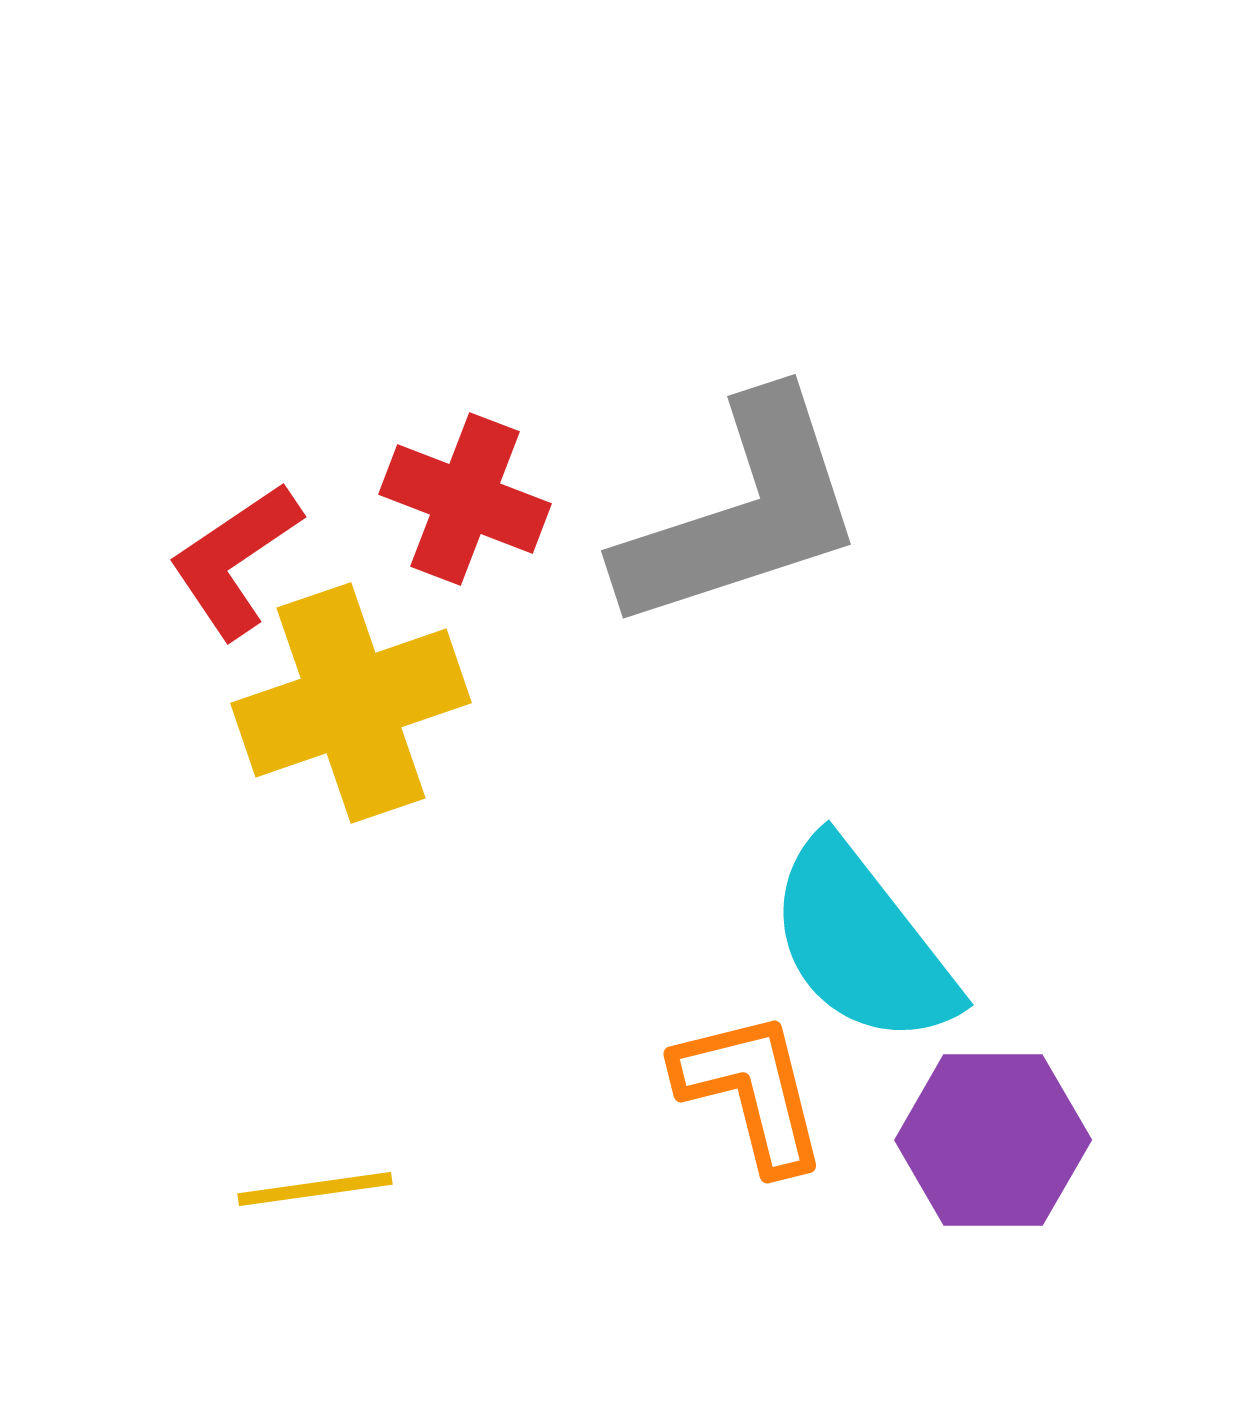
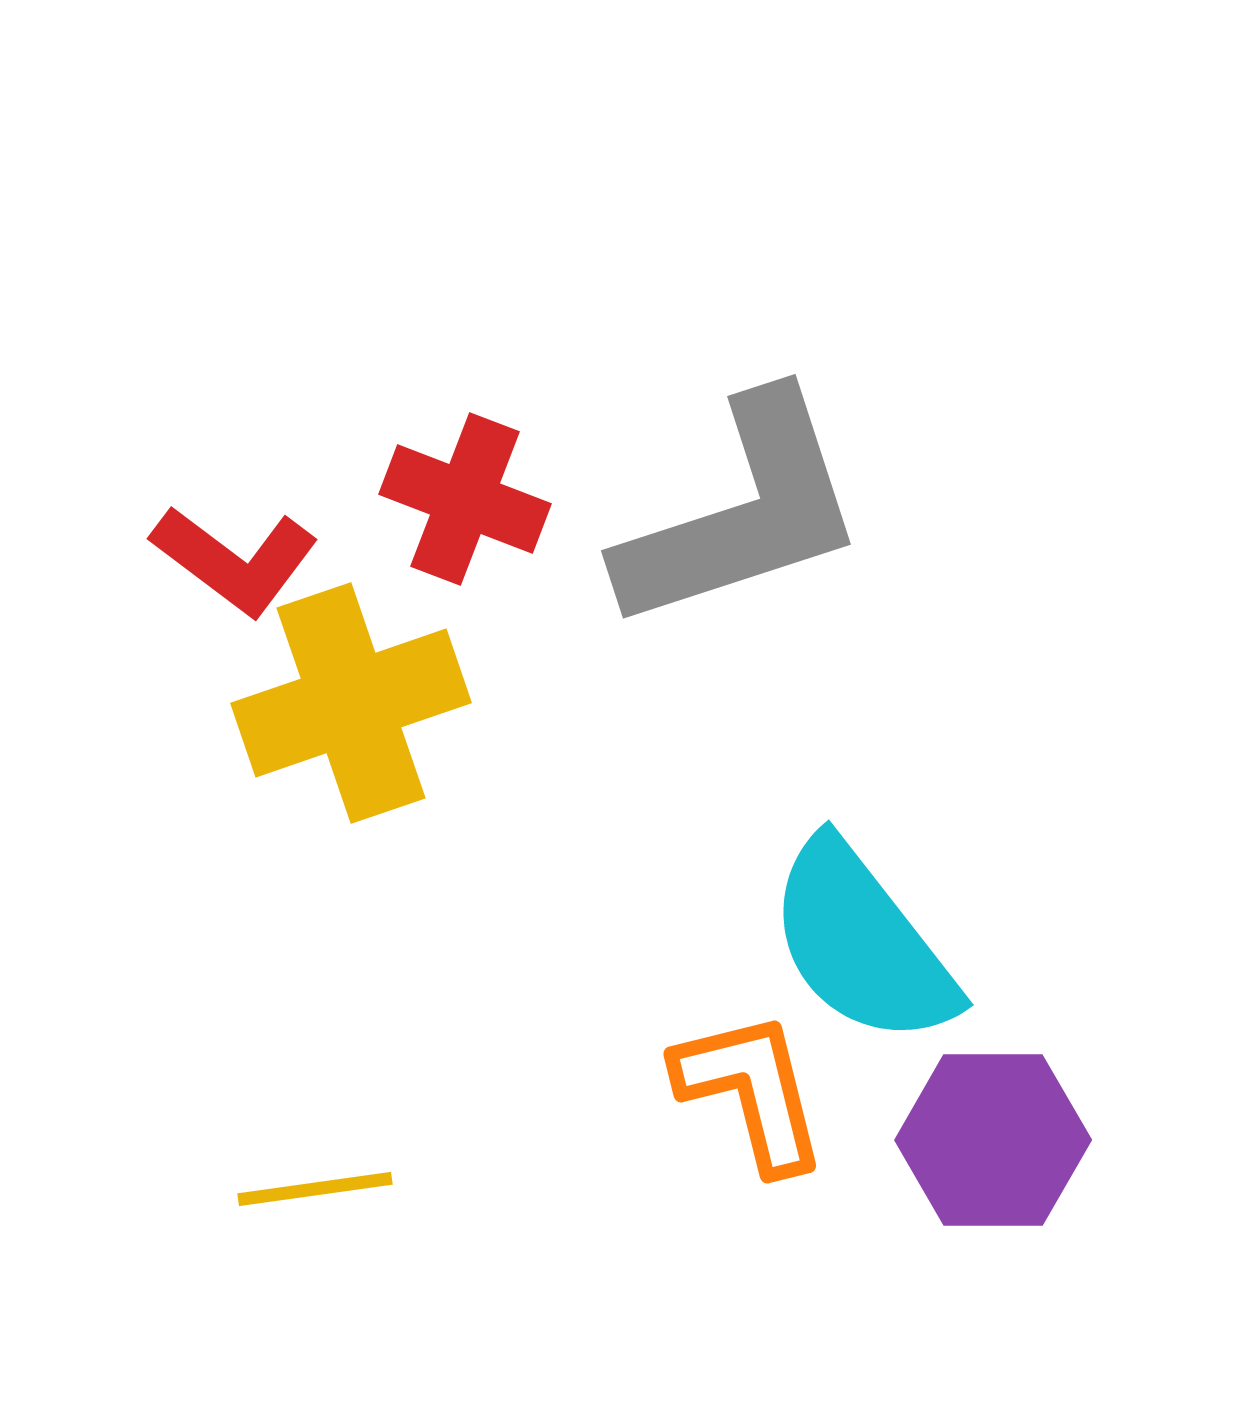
red L-shape: rotated 109 degrees counterclockwise
